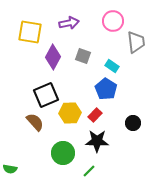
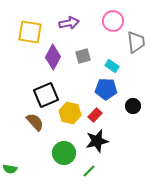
gray square: rotated 35 degrees counterclockwise
blue pentagon: rotated 30 degrees counterclockwise
yellow hexagon: rotated 15 degrees clockwise
black circle: moved 17 px up
black star: rotated 15 degrees counterclockwise
green circle: moved 1 px right
